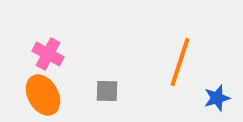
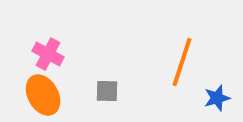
orange line: moved 2 px right
